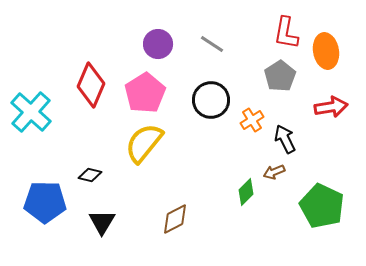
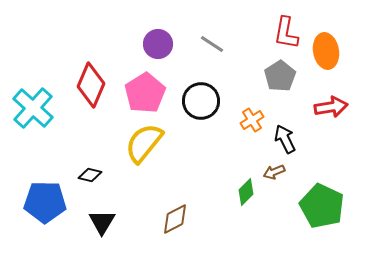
black circle: moved 10 px left, 1 px down
cyan cross: moved 2 px right, 4 px up
